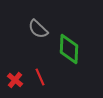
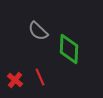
gray semicircle: moved 2 px down
